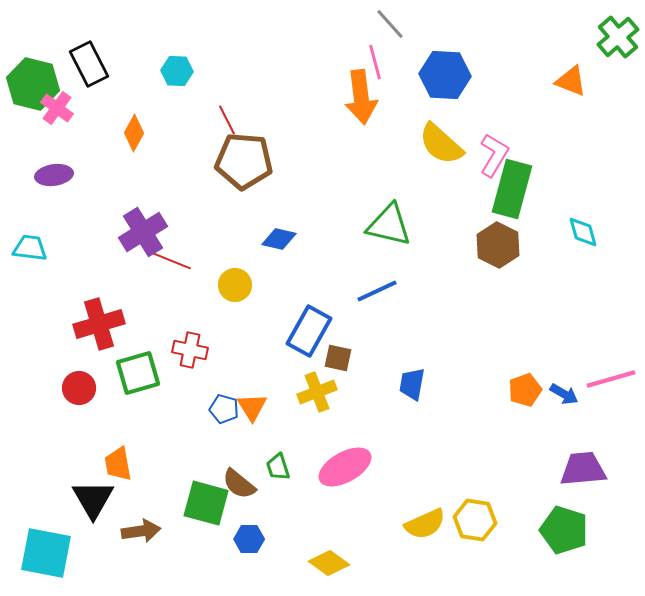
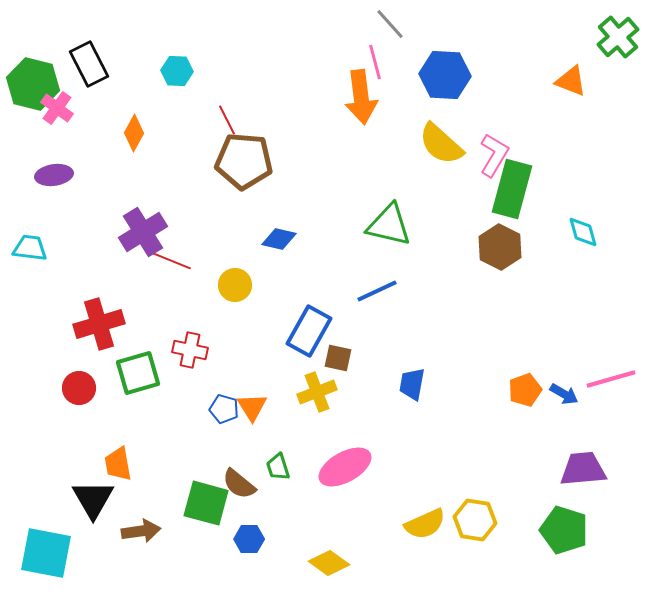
brown hexagon at (498, 245): moved 2 px right, 2 px down
